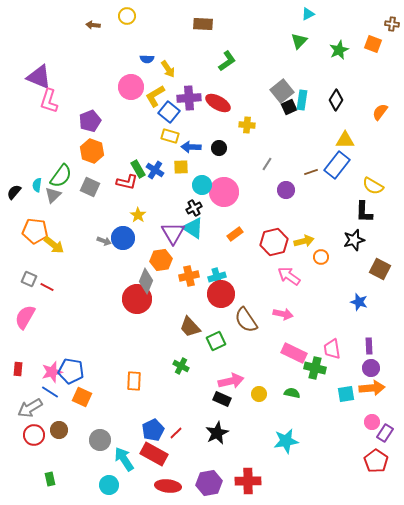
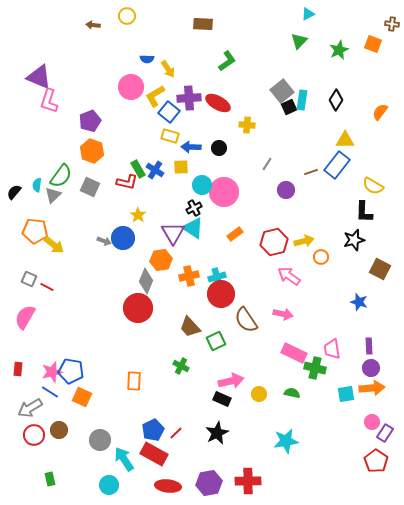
red circle at (137, 299): moved 1 px right, 9 px down
